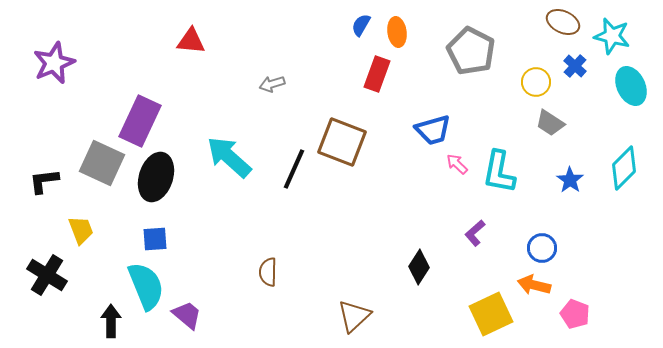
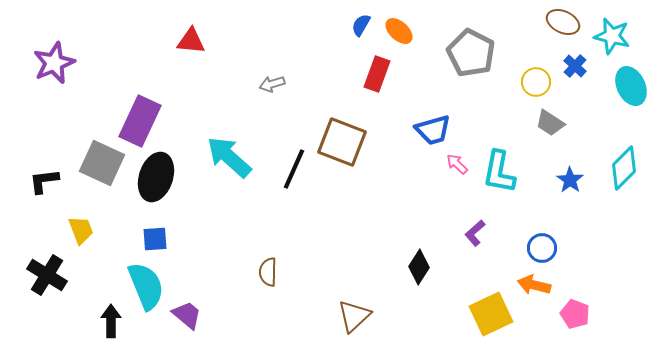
orange ellipse: moved 2 px right, 1 px up; rotated 40 degrees counterclockwise
gray pentagon: moved 2 px down
